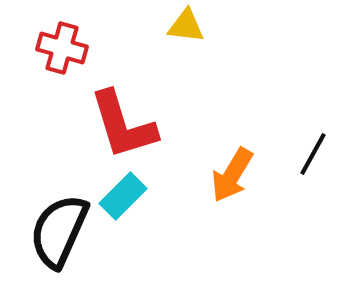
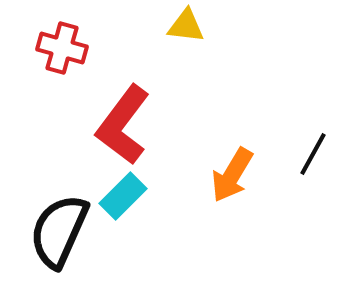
red L-shape: rotated 54 degrees clockwise
